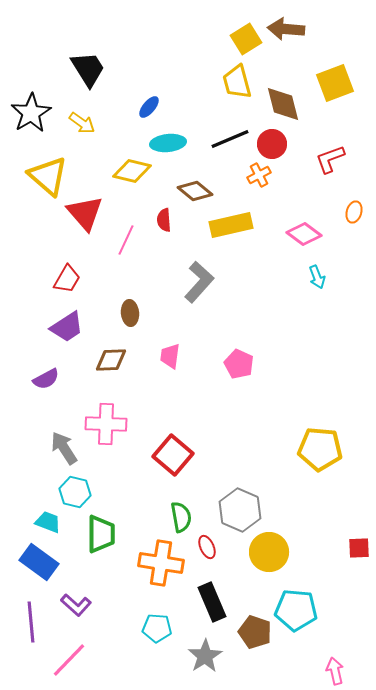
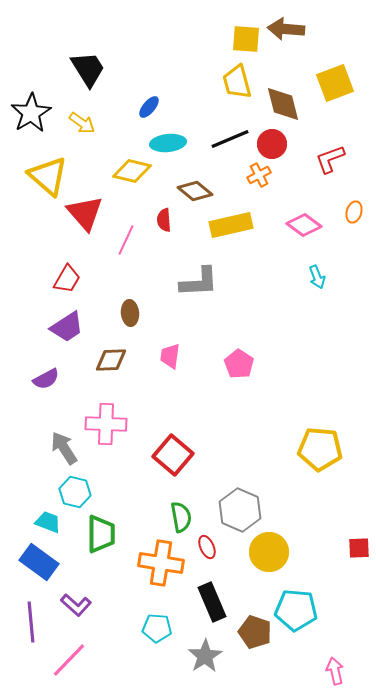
yellow square at (246, 39): rotated 36 degrees clockwise
pink diamond at (304, 234): moved 9 px up
gray L-shape at (199, 282): rotated 45 degrees clockwise
pink pentagon at (239, 364): rotated 8 degrees clockwise
